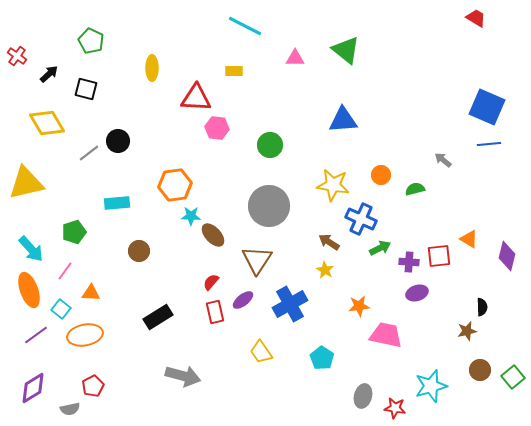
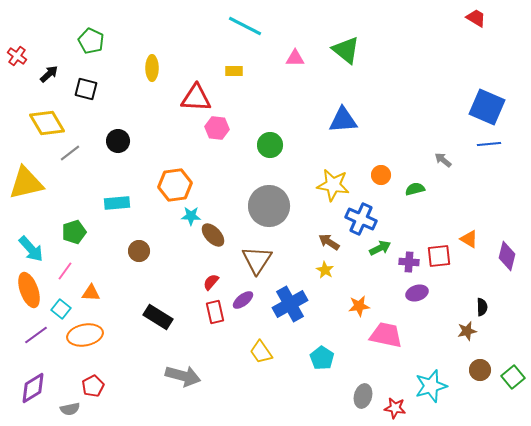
gray line at (89, 153): moved 19 px left
black rectangle at (158, 317): rotated 64 degrees clockwise
